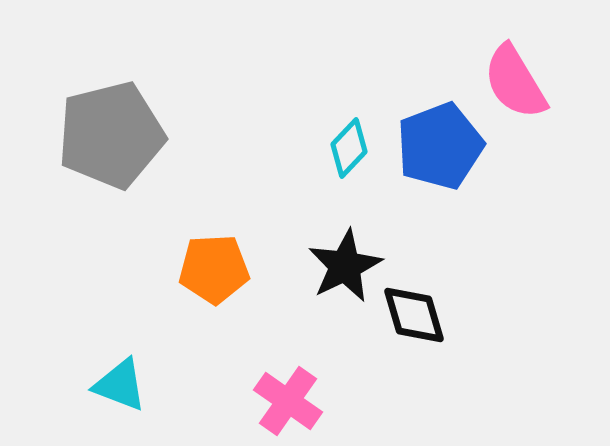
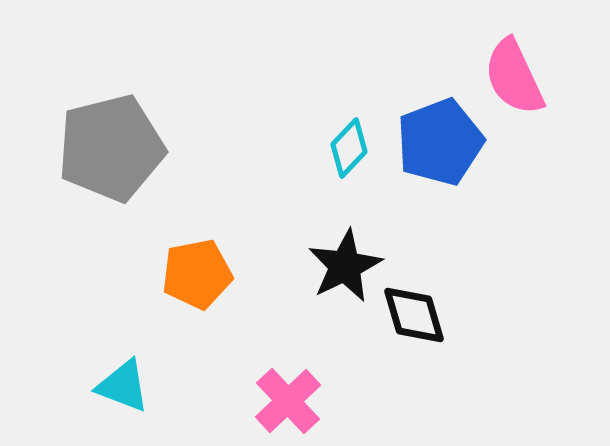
pink semicircle: moved 1 px left, 5 px up; rotated 6 degrees clockwise
gray pentagon: moved 13 px down
blue pentagon: moved 4 px up
orange pentagon: moved 17 px left, 5 px down; rotated 8 degrees counterclockwise
cyan triangle: moved 3 px right, 1 px down
pink cross: rotated 12 degrees clockwise
